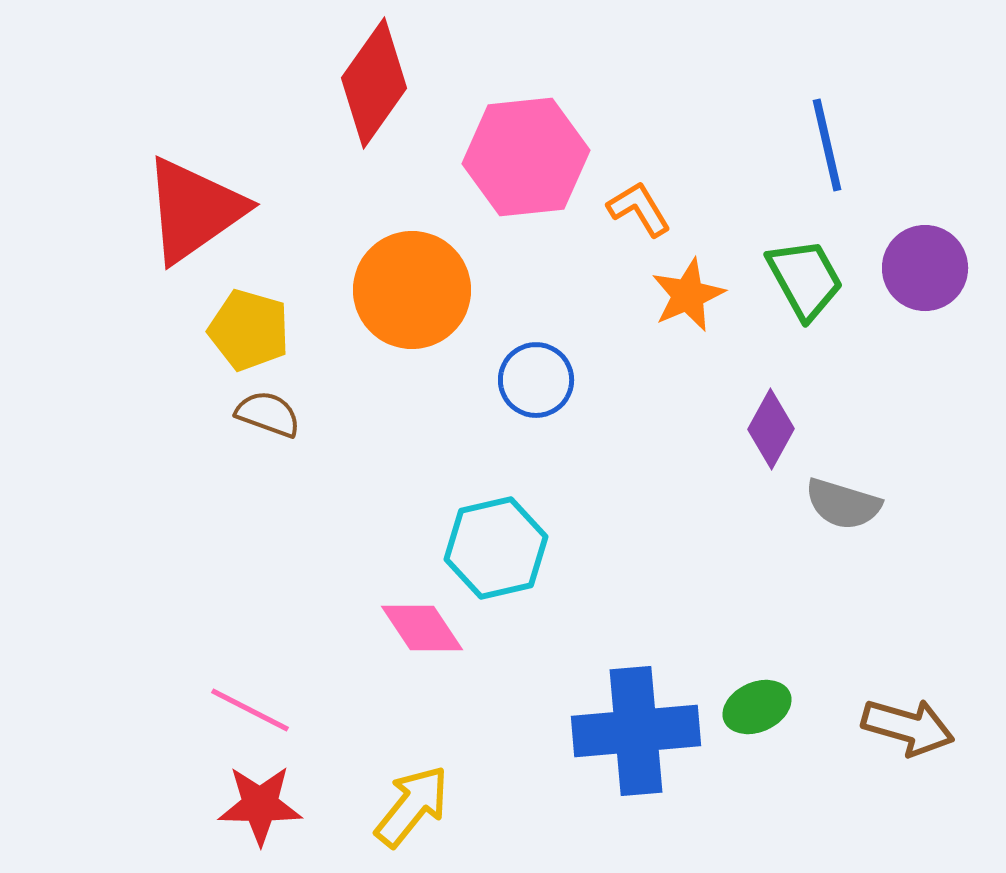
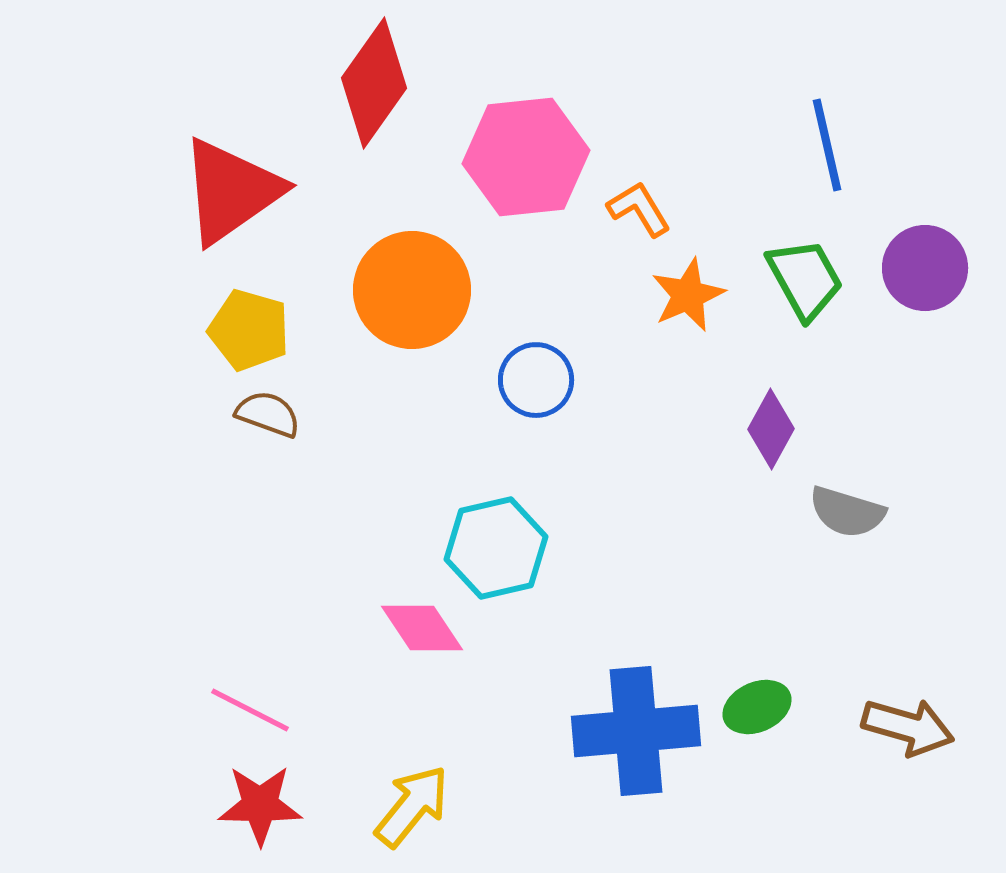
red triangle: moved 37 px right, 19 px up
gray semicircle: moved 4 px right, 8 px down
